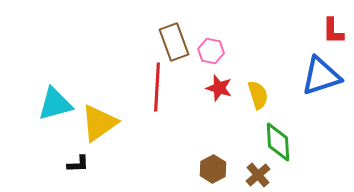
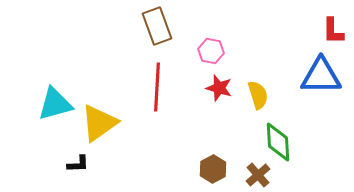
brown rectangle: moved 17 px left, 16 px up
blue triangle: rotated 18 degrees clockwise
